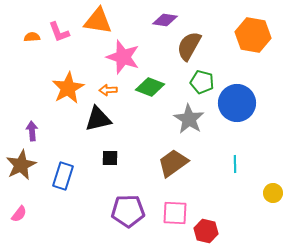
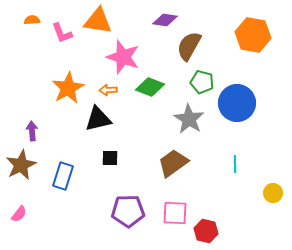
pink L-shape: moved 3 px right, 1 px down
orange semicircle: moved 17 px up
